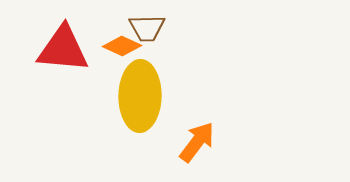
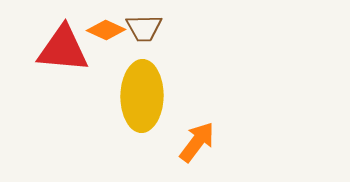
brown trapezoid: moved 3 px left
orange diamond: moved 16 px left, 16 px up
yellow ellipse: moved 2 px right
